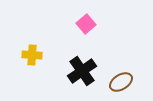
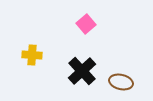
black cross: rotated 8 degrees counterclockwise
brown ellipse: rotated 45 degrees clockwise
